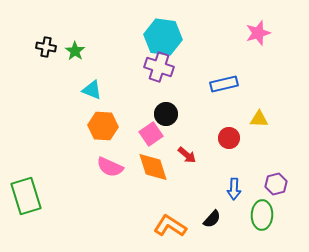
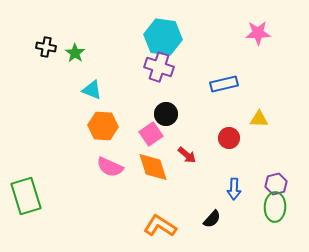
pink star: rotated 15 degrees clockwise
green star: moved 2 px down
green ellipse: moved 13 px right, 8 px up
orange L-shape: moved 10 px left
